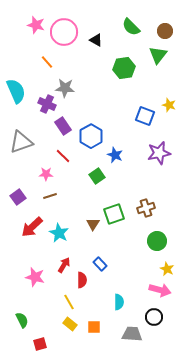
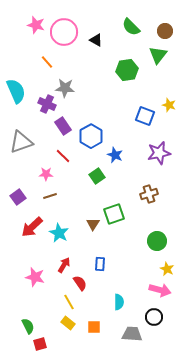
green hexagon at (124, 68): moved 3 px right, 2 px down
brown cross at (146, 208): moved 3 px right, 14 px up
blue rectangle at (100, 264): rotated 48 degrees clockwise
red semicircle at (82, 280): moved 2 px left, 3 px down; rotated 35 degrees counterclockwise
green semicircle at (22, 320): moved 6 px right, 6 px down
yellow rectangle at (70, 324): moved 2 px left, 1 px up
